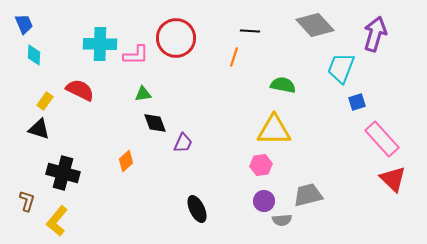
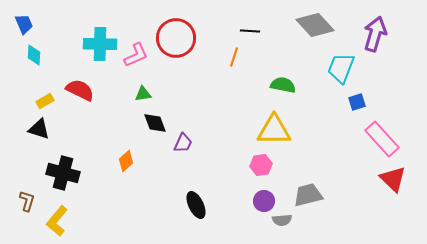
pink L-shape: rotated 24 degrees counterclockwise
yellow rectangle: rotated 24 degrees clockwise
black ellipse: moved 1 px left, 4 px up
